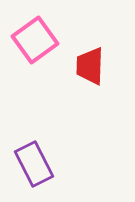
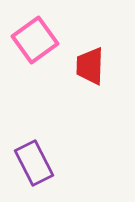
purple rectangle: moved 1 px up
